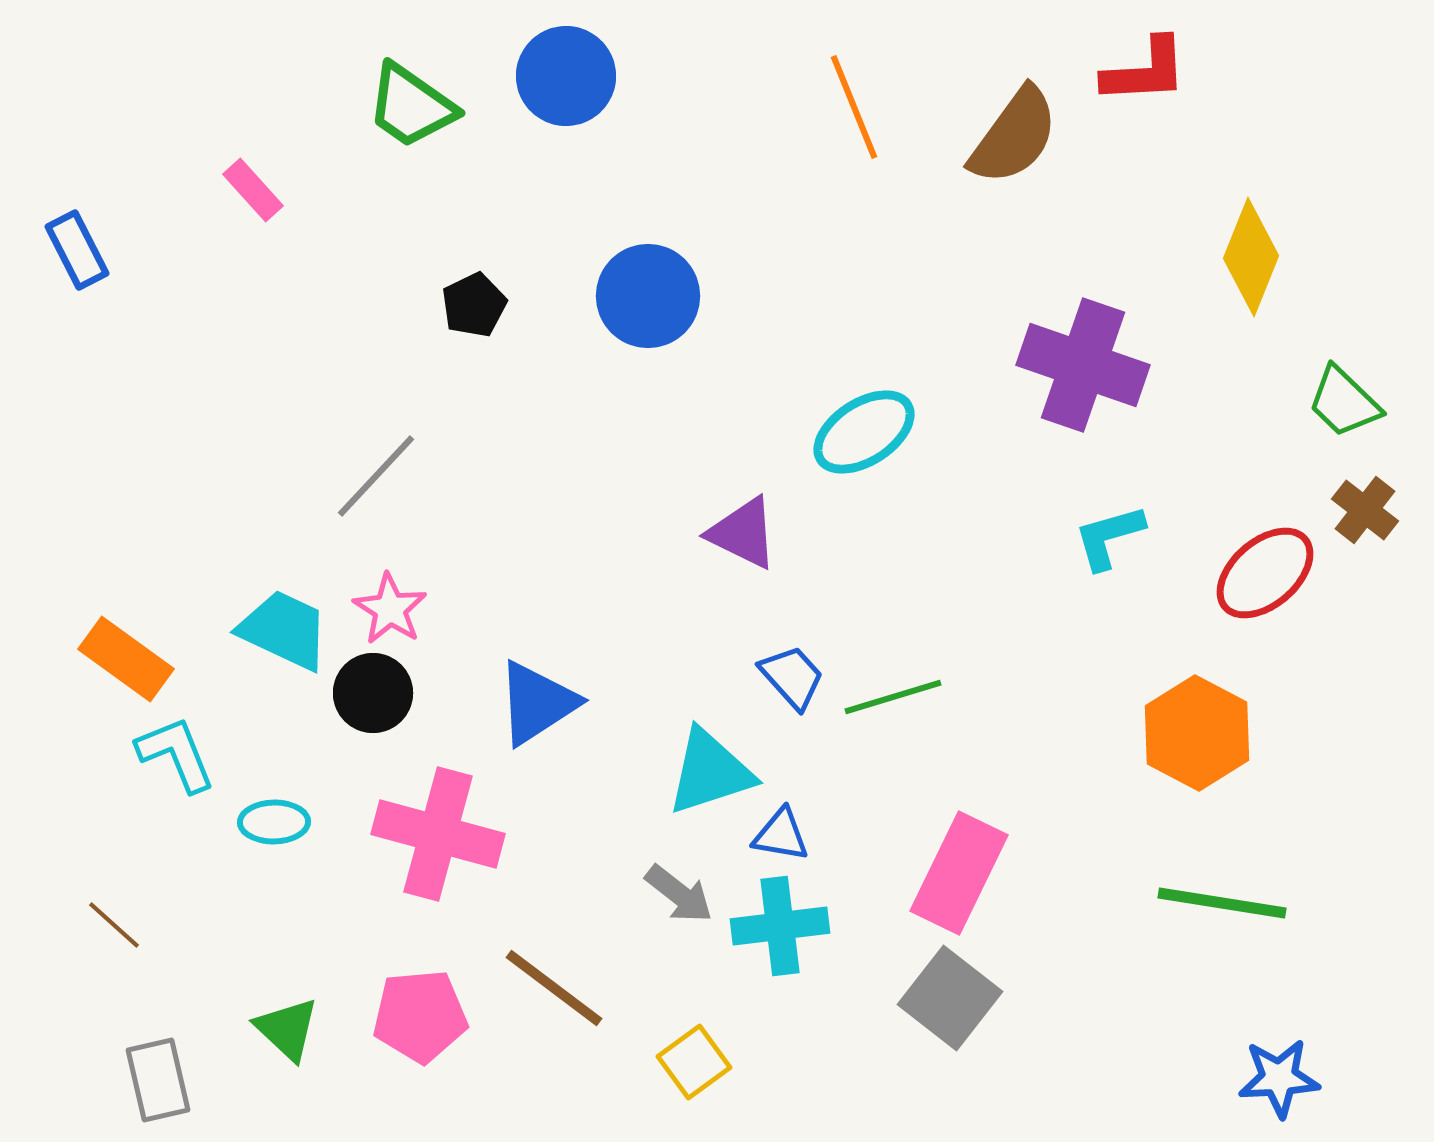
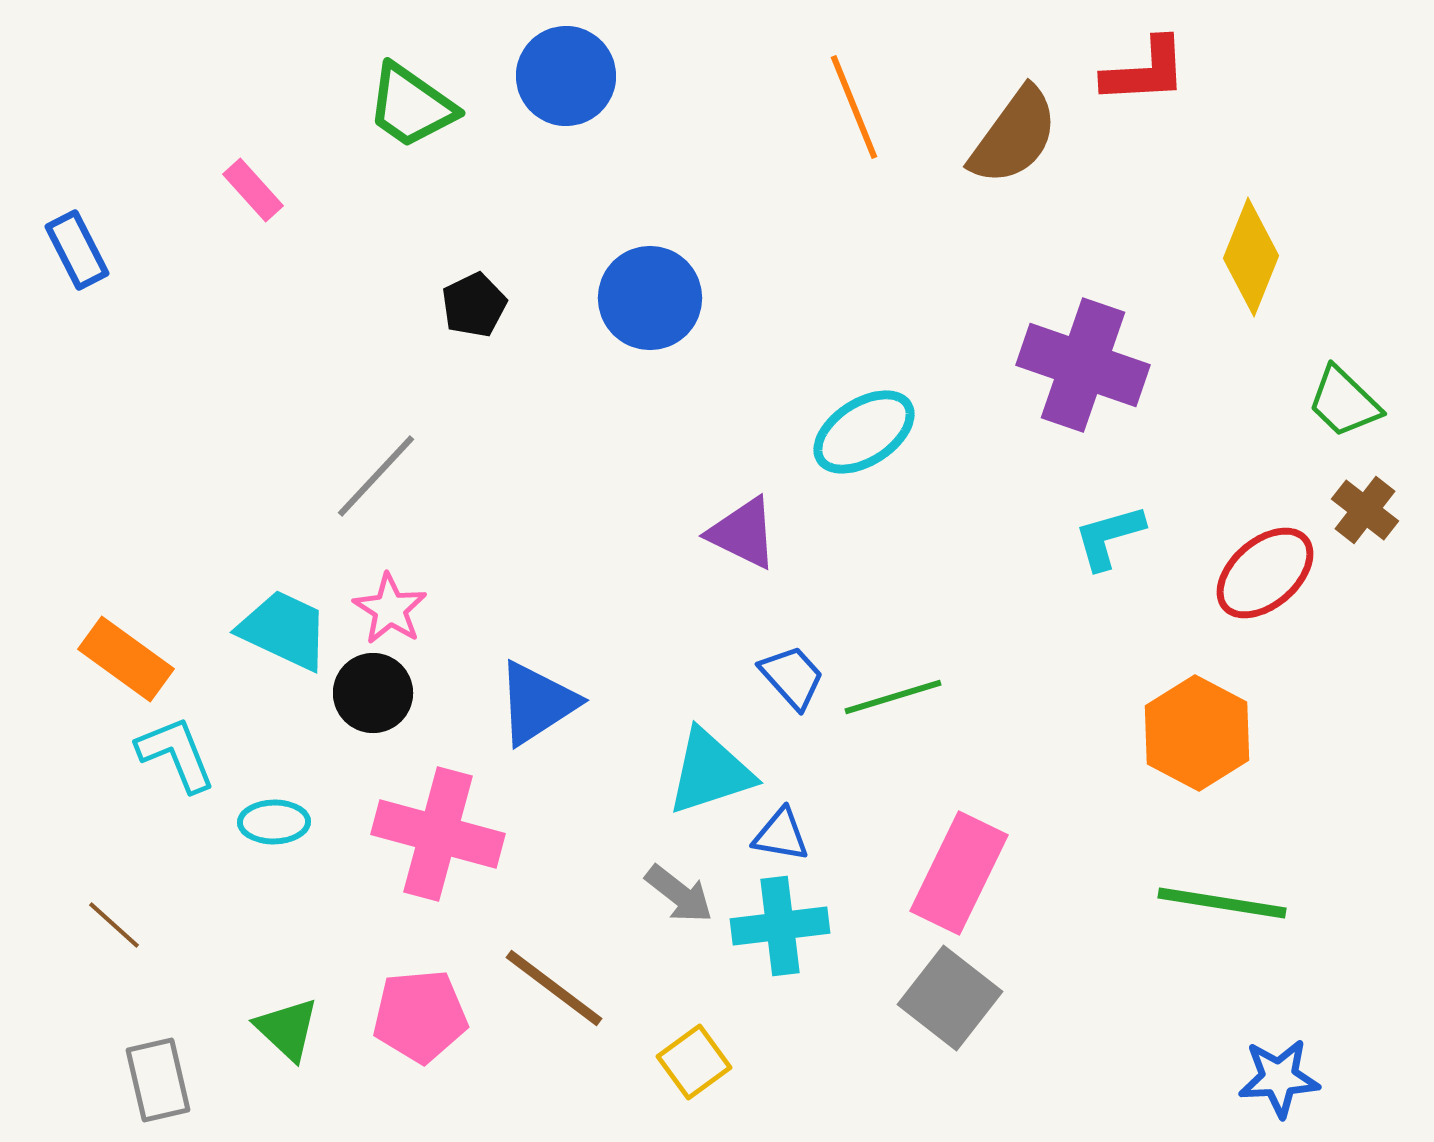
blue circle at (648, 296): moved 2 px right, 2 px down
